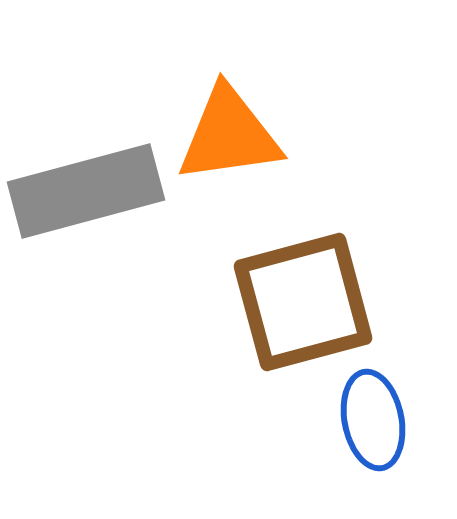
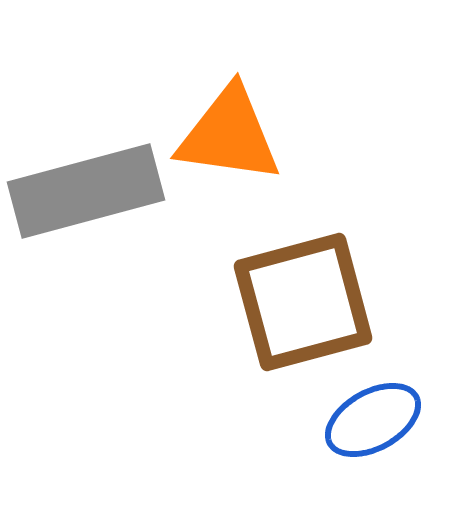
orange triangle: rotated 16 degrees clockwise
blue ellipse: rotated 72 degrees clockwise
